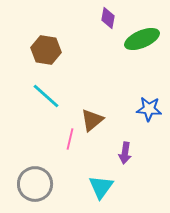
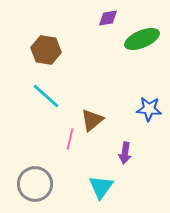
purple diamond: rotated 70 degrees clockwise
